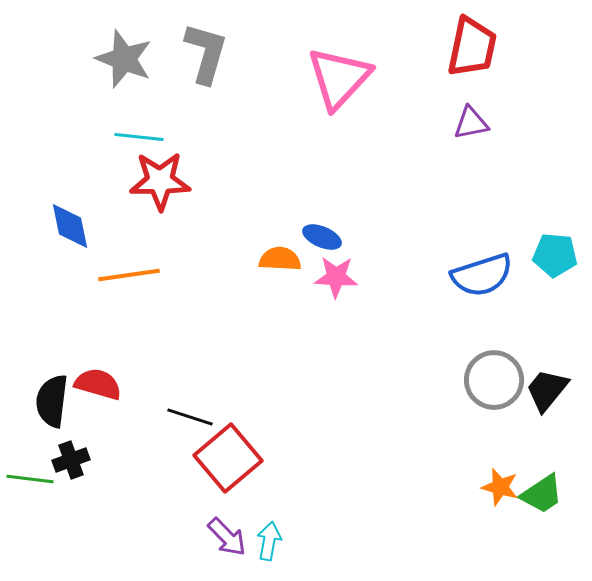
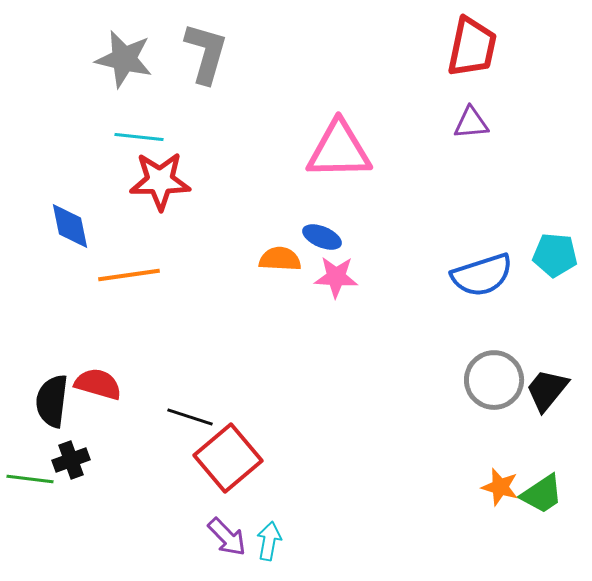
gray star: rotated 8 degrees counterclockwise
pink triangle: moved 72 px down; rotated 46 degrees clockwise
purple triangle: rotated 6 degrees clockwise
